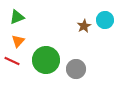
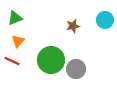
green triangle: moved 2 px left, 1 px down
brown star: moved 11 px left; rotated 16 degrees clockwise
green circle: moved 5 px right
